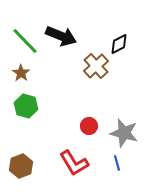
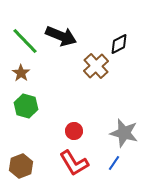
red circle: moved 15 px left, 5 px down
blue line: moved 3 px left; rotated 49 degrees clockwise
